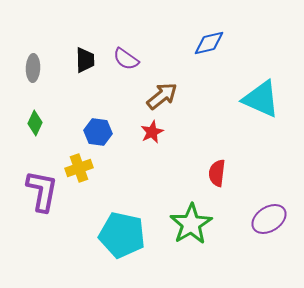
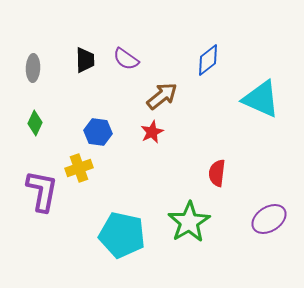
blue diamond: moved 1 px left, 17 px down; rotated 24 degrees counterclockwise
green star: moved 2 px left, 2 px up
